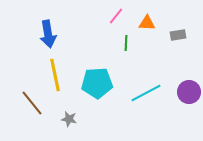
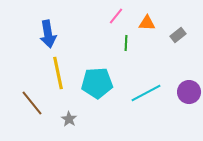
gray rectangle: rotated 28 degrees counterclockwise
yellow line: moved 3 px right, 2 px up
gray star: rotated 21 degrees clockwise
